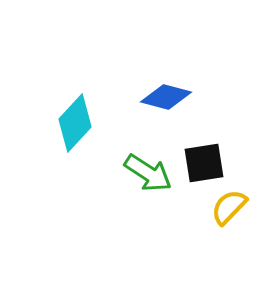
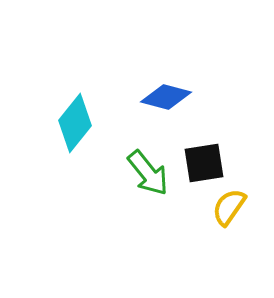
cyan diamond: rotated 4 degrees counterclockwise
green arrow: rotated 18 degrees clockwise
yellow semicircle: rotated 9 degrees counterclockwise
